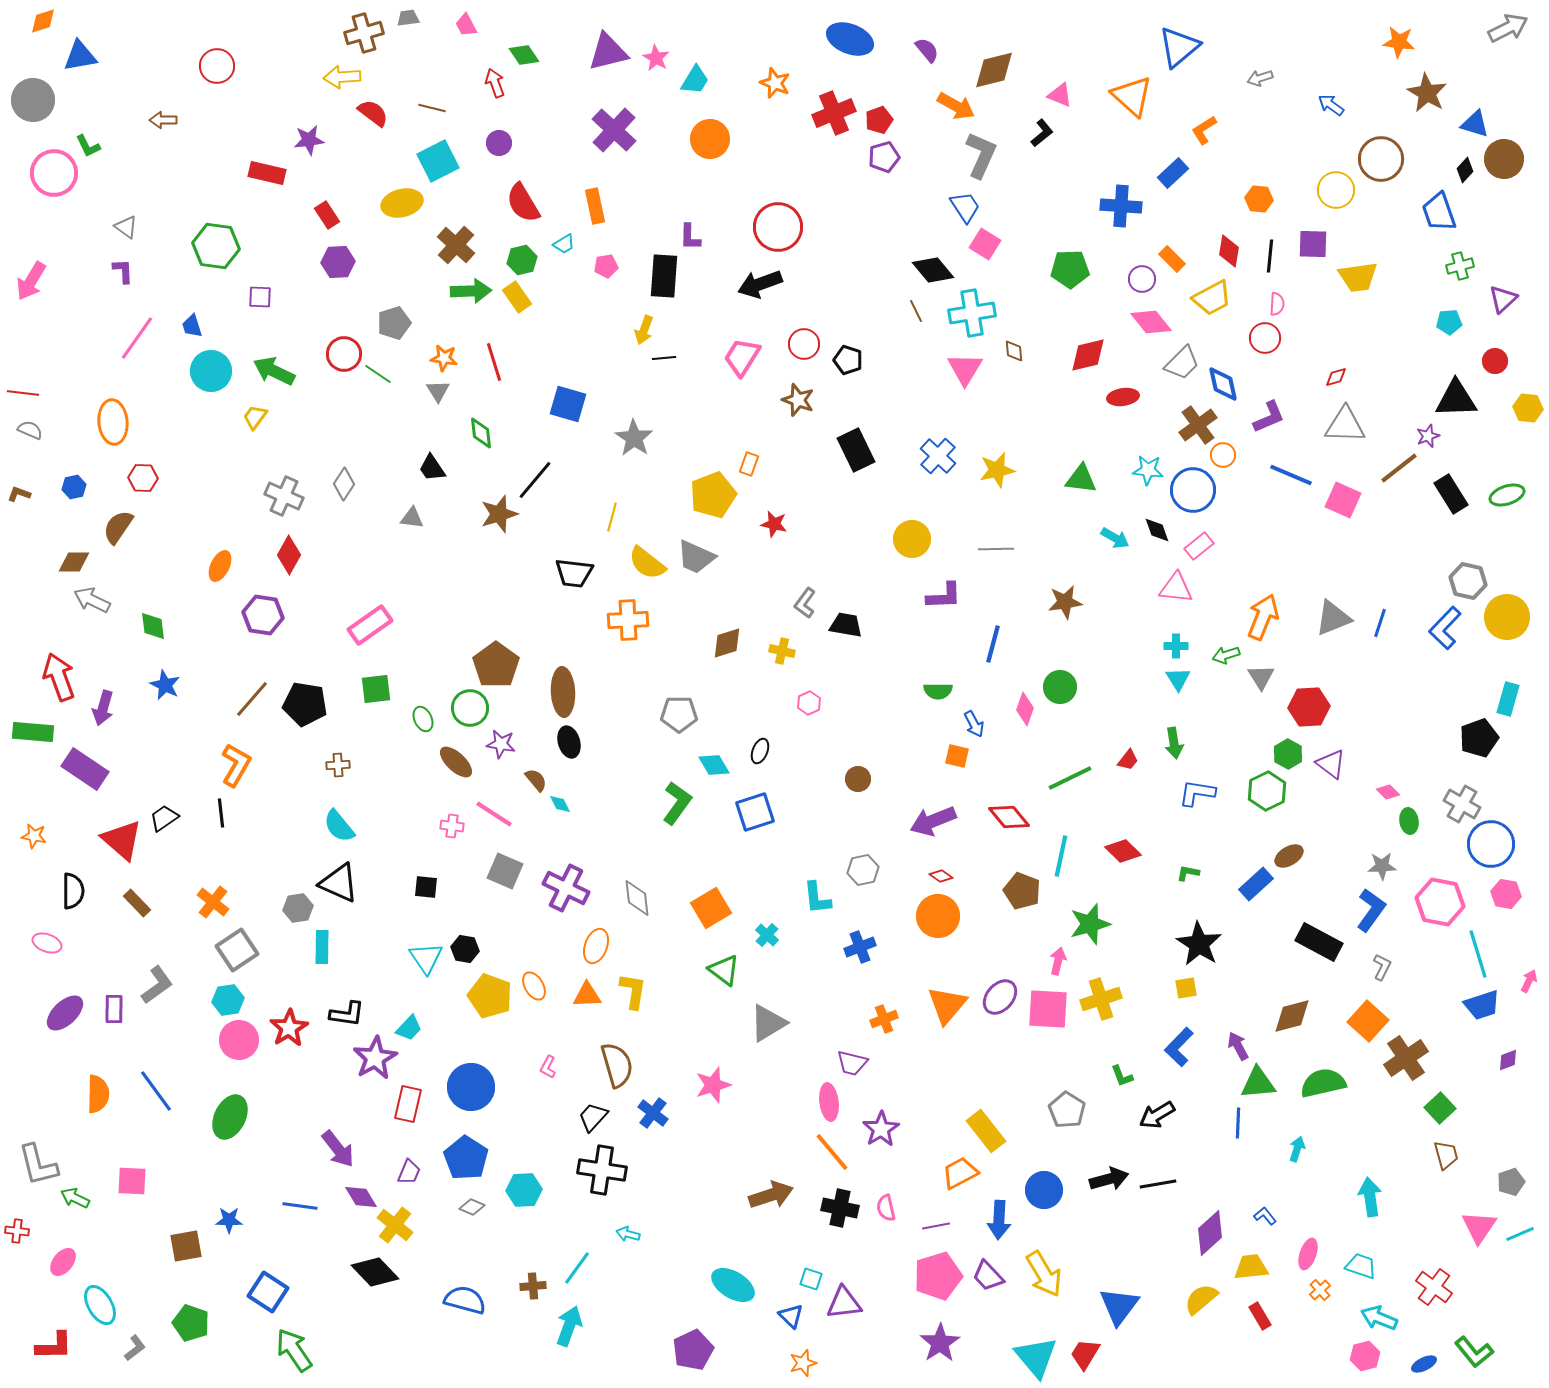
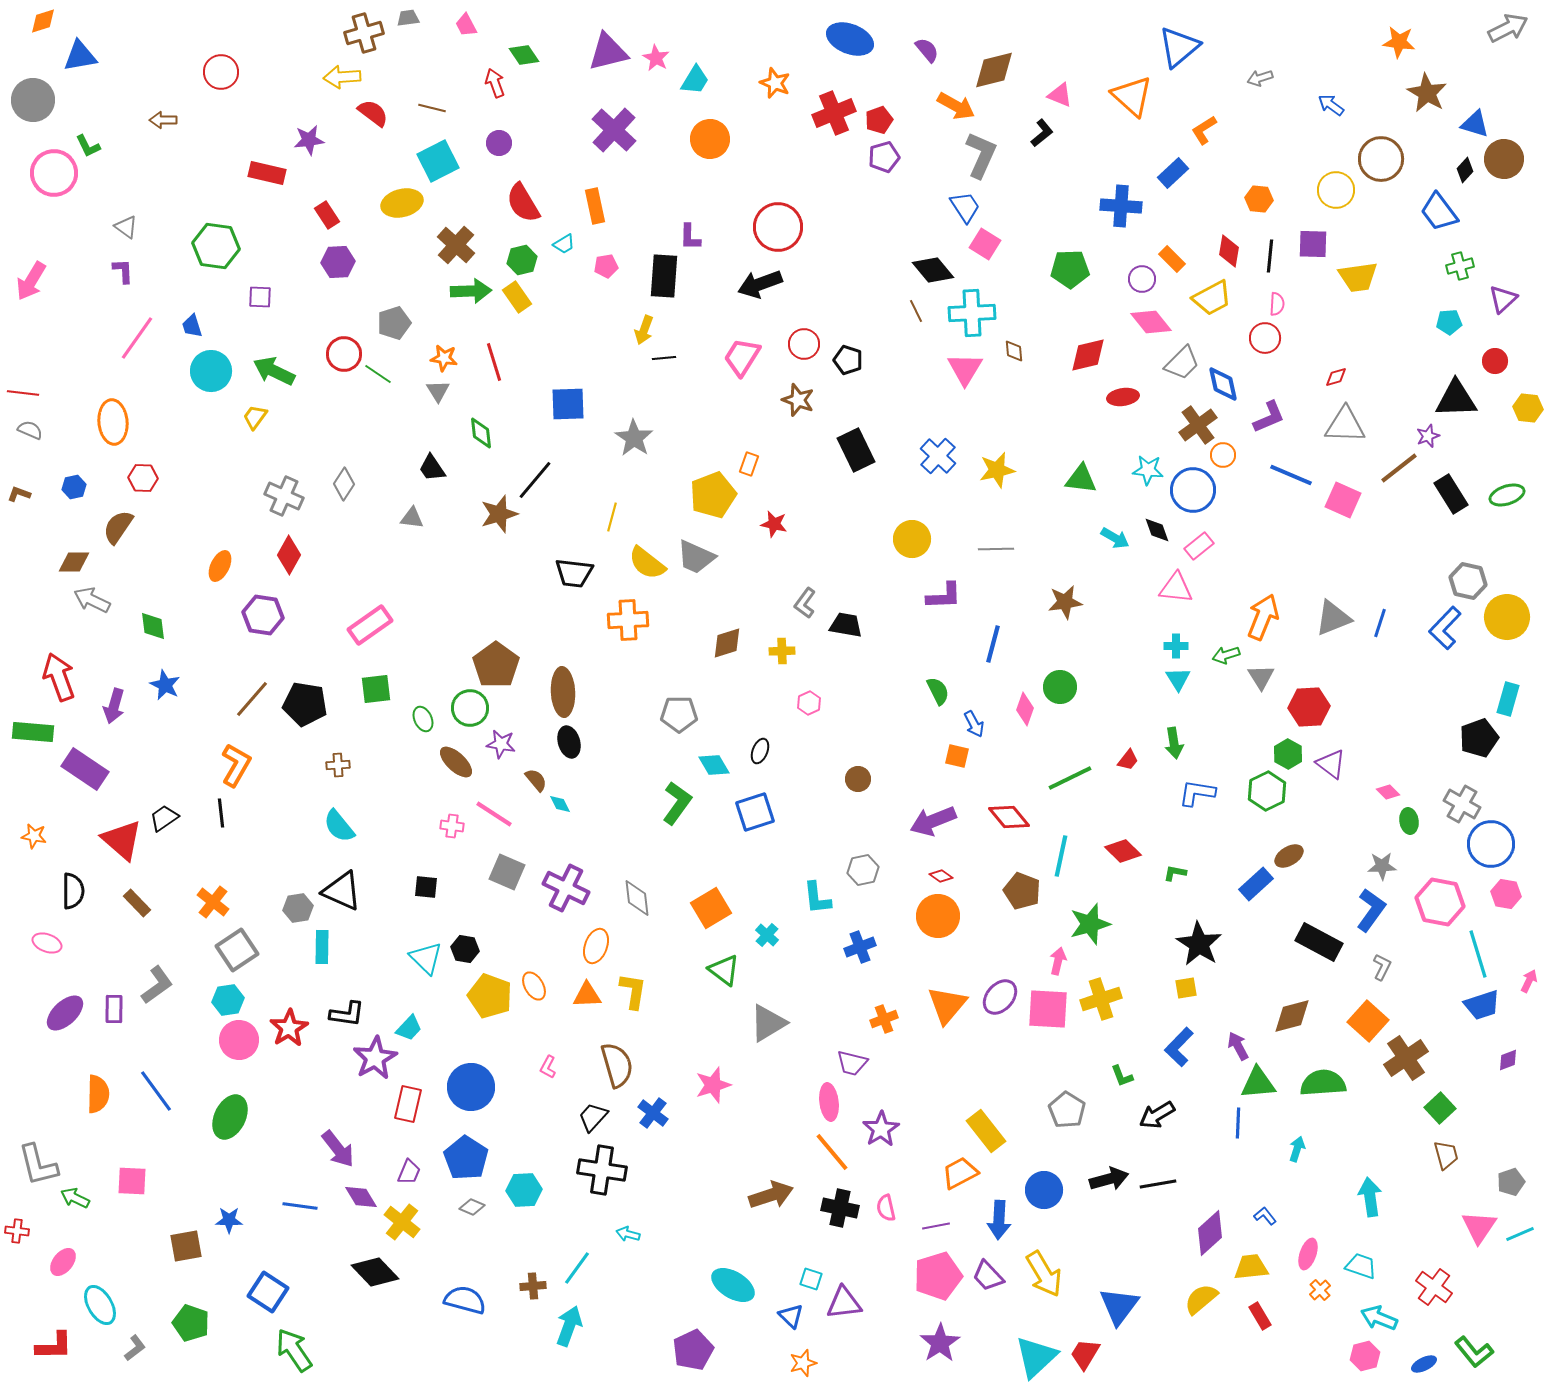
red circle at (217, 66): moved 4 px right, 6 px down
blue trapezoid at (1439, 212): rotated 18 degrees counterclockwise
cyan cross at (972, 313): rotated 6 degrees clockwise
blue square at (568, 404): rotated 18 degrees counterclockwise
yellow cross at (782, 651): rotated 15 degrees counterclockwise
green semicircle at (938, 691): rotated 116 degrees counterclockwise
purple arrow at (103, 708): moved 11 px right, 2 px up
gray square at (505, 871): moved 2 px right, 1 px down
green L-shape at (1188, 873): moved 13 px left
black triangle at (339, 883): moved 3 px right, 8 px down
cyan triangle at (426, 958): rotated 12 degrees counterclockwise
green semicircle at (1323, 1083): rotated 9 degrees clockwise
yellow cross at (395, 1225): moved 7 px right, 3 px up
cyan triangle at (1036, 1357): rotated 27 degrees clockwise
